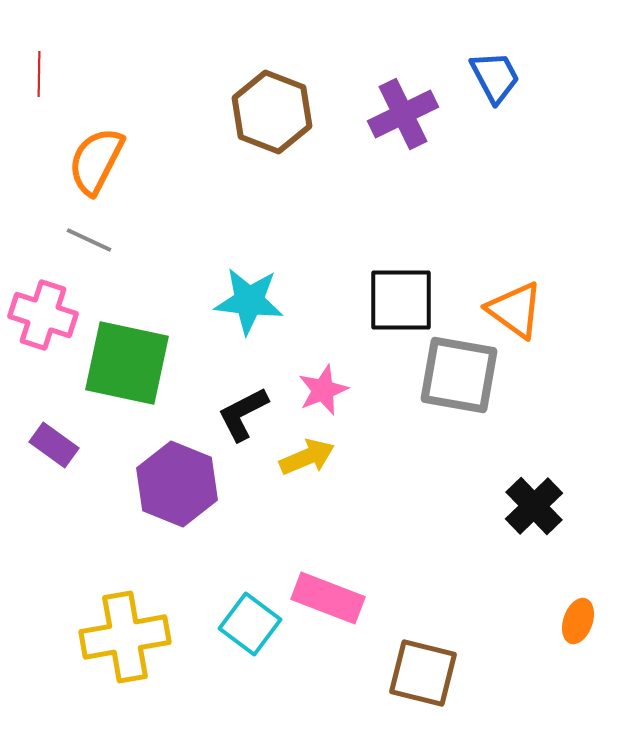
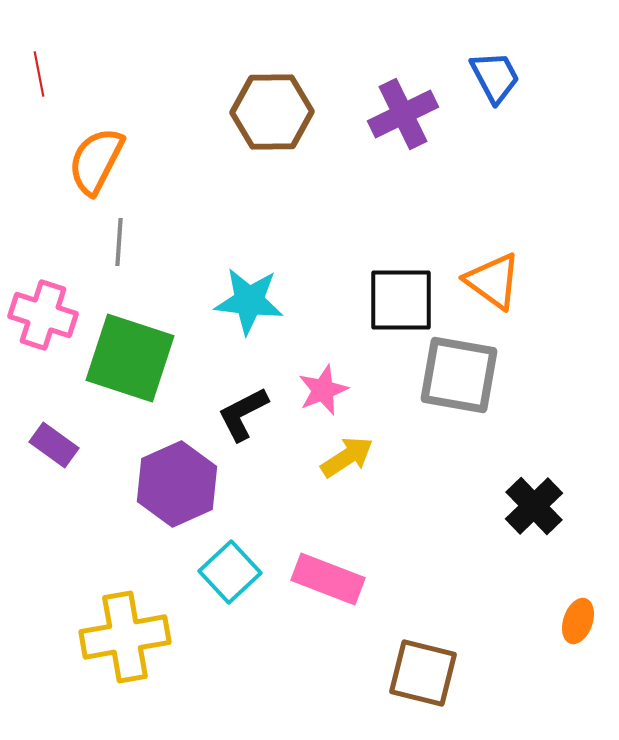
red line: rotated 12 degrees counterclockwise
brown hexagon: rotated 22 degrees counterclockwise
gray line: moved 30 px right, 2 px down; rotated 69 degrees clockwise
orange triangle: moved 22 px left, 29 px up
green square: moved 3 px right, 5 px up; rotated 6 degrees clockwise
yellow arrow: moved 40 px right; rotated 10 degrees counterclockwise
purple hexagon: rotated 14 degrees clockwise
pink rectangle: moved 19 px up
cyan square: moved 20 px left, 52 px up; rotated 10 degrees clockwise
